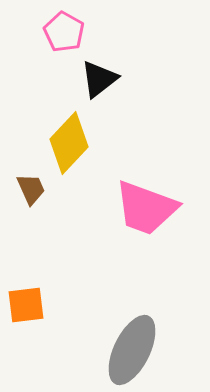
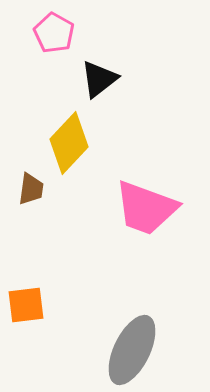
pink pentagon: moved 10 px left, 1 px down
brown trapezoid: rotated 32 degrees clockwise
